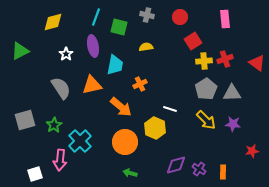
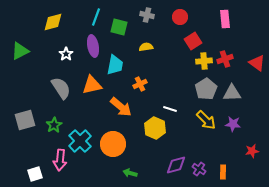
orange circle: moved 12 px left, 2 px down
